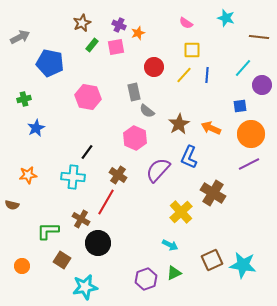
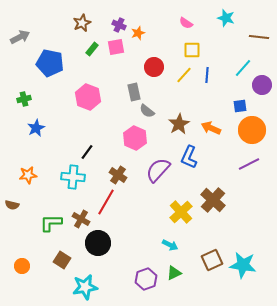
green rectangle at (92, 45): moved 4 px down
pink hexagon at (88, 97): rotated 10 degrees clockwise
orange circle at (251, 134): moved 1 px right, 4 px up
brown cross at (213, 193): moved 7 px down; rotated 10 degrees clockwise
green L-shape at (48, 231): moved 3 px right, 8 px up
